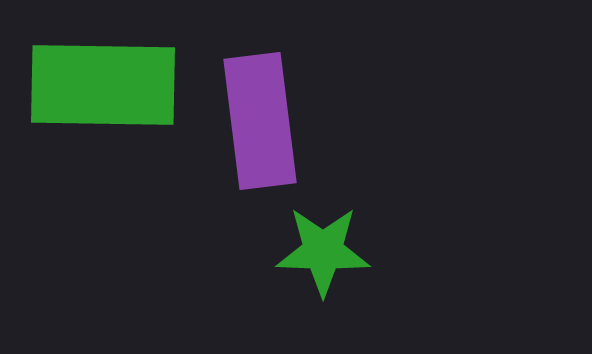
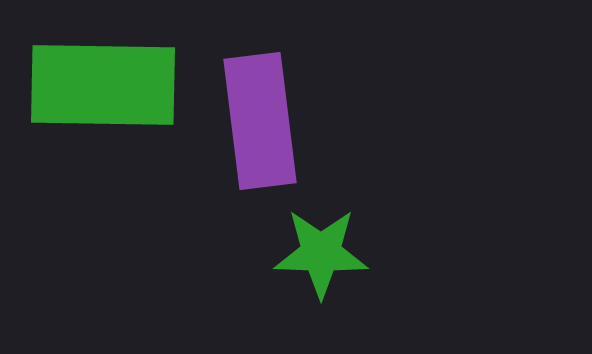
green star: moved 2 px left, 2 px down
